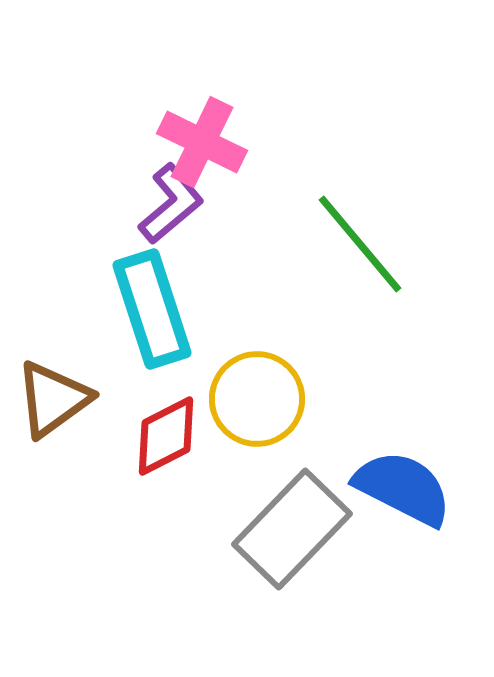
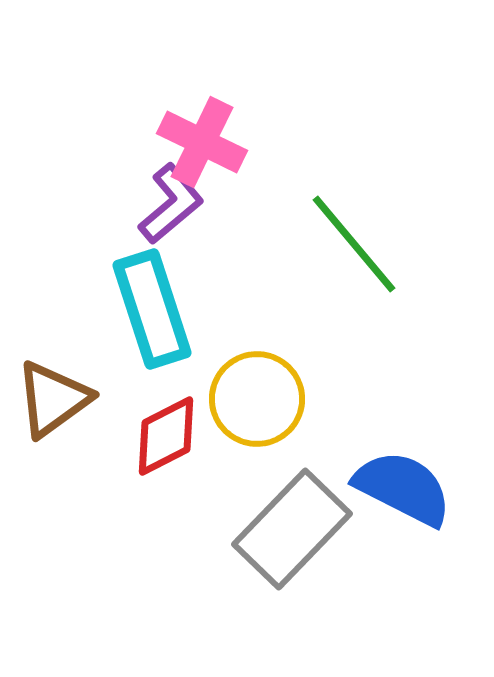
green line: moved 6 px left
